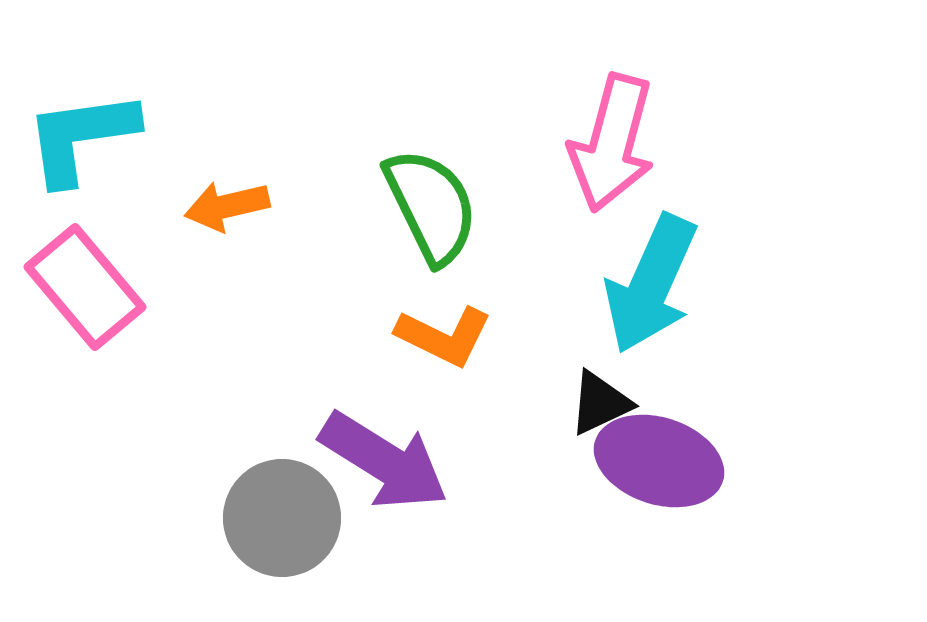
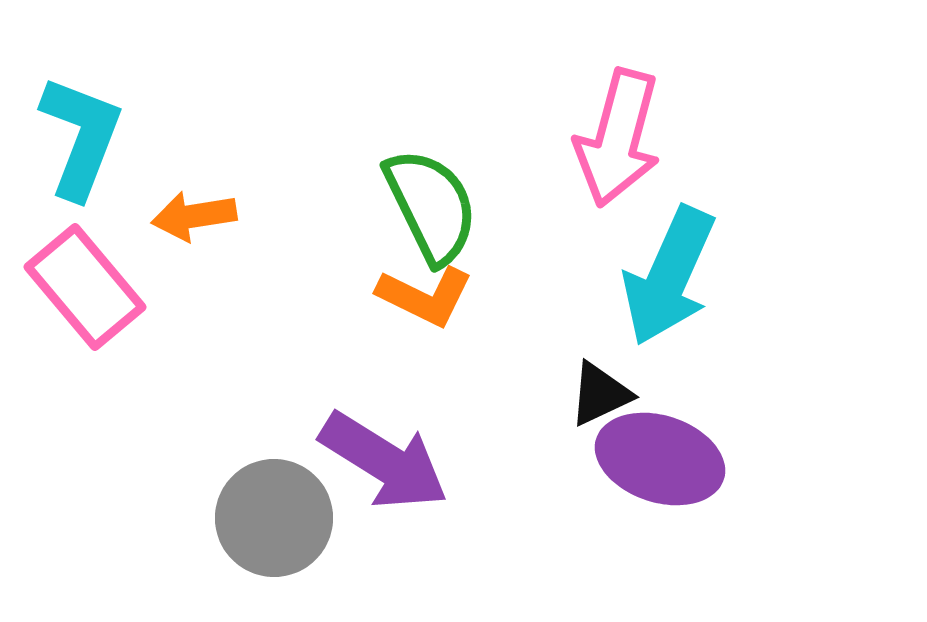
cyan L-shape: rotated 119 degrees clockwise
pink arrow: moved 6 px right, 5 px up
orange arrow: moved 33 px left, 10 px down; rotated 4 degrees clockwise
cyan arrow: moved 18 px right, 8 px up
orange L-shape: moved 19 px left, 40 px up
black triangle: moved 9 px up
purple ellipse: moved 1 px right, 2 px up
gray circle: moved 8 px left
